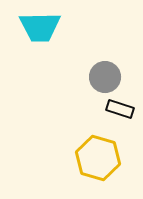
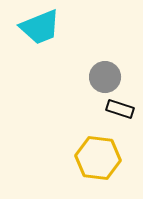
cyan trapezoid: rotated 21 degrees counterclockwise
yellow hexagon: rotated 9 degrees counterclockwise
